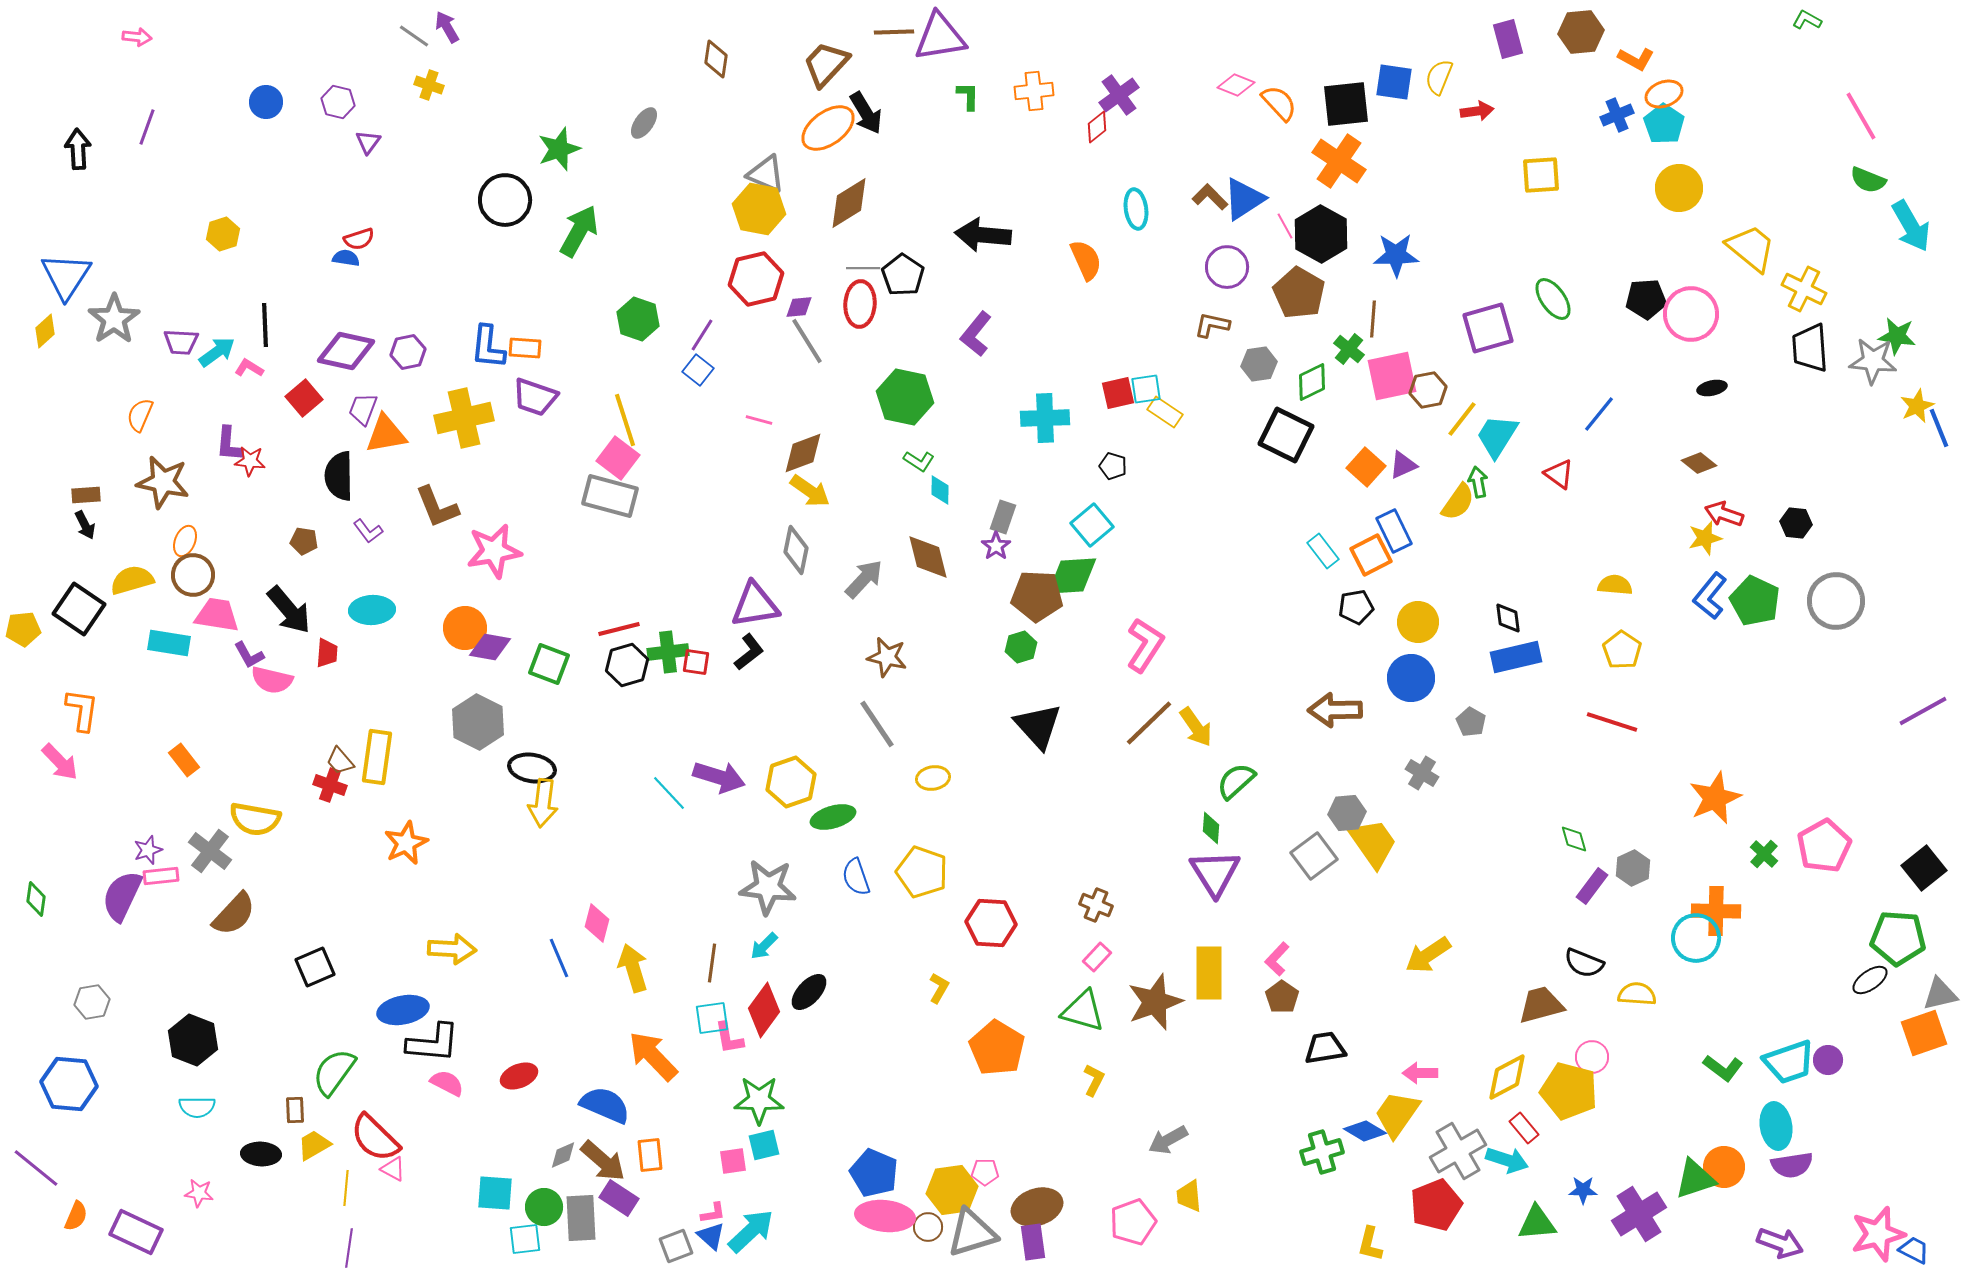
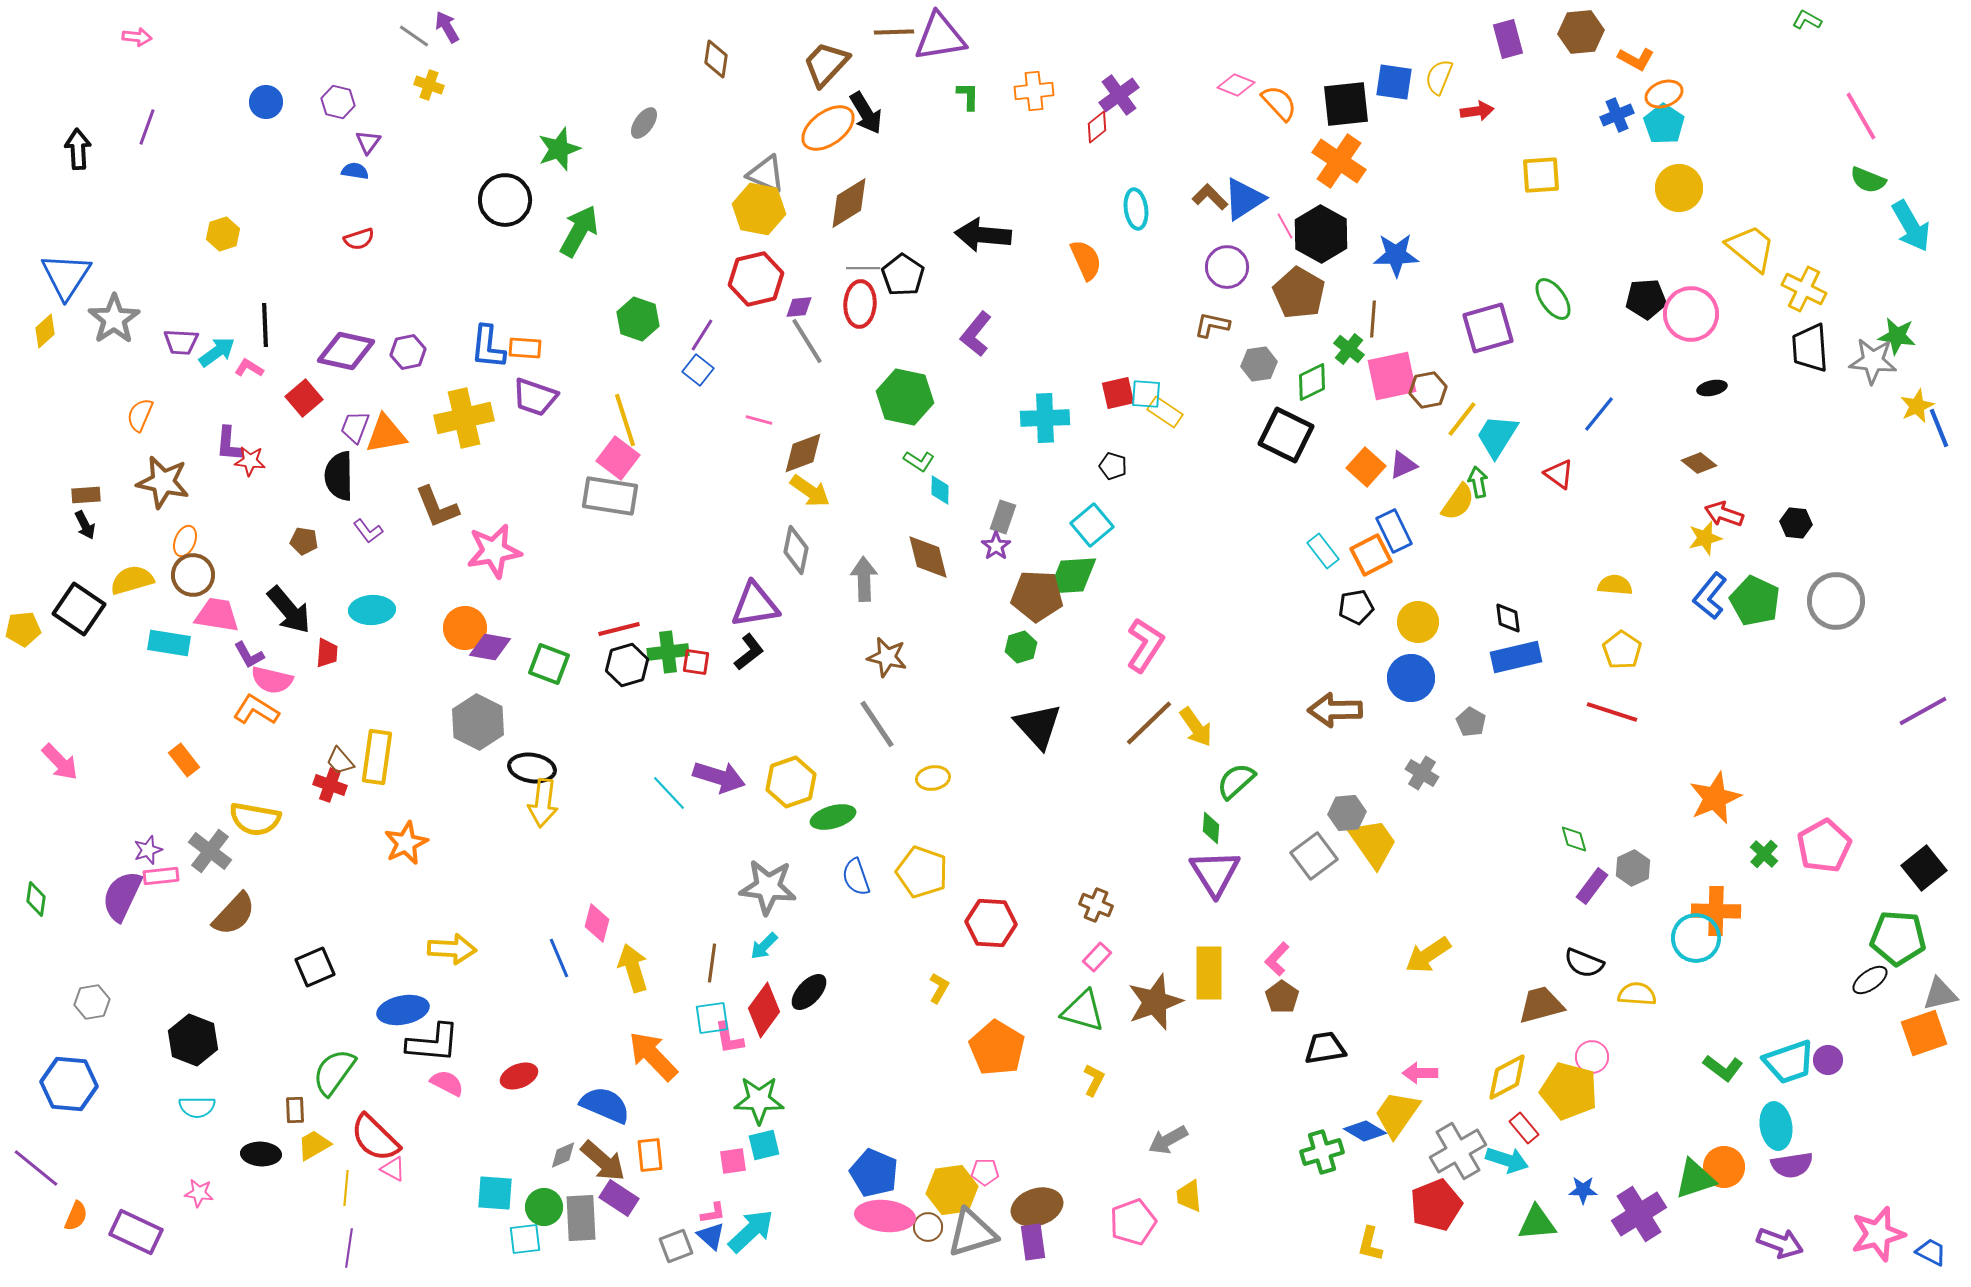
blue semicircle at (346, 258): moved 9 px right, 87 px up
cyan square at (1146, 389): moved 5 px down; rotated 12 degrees clockwise
purple trapezoid at (363, 409): moved 8 px left, 18 px down
gray rectangle at (610, 496): rotated 6 degrees counterclockwise
gray arrow at (864, 579): rotated 45 degrees counterclockwise
orange L-shape at (82, 710): moved 174 px right; rotated 66 degrees counterclockwise
red line at (1612, 722): moved 10 px up
blue trapezoid at (1914, 1250): moved 17 px right, 2 px down
